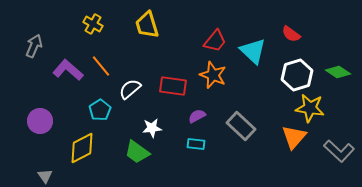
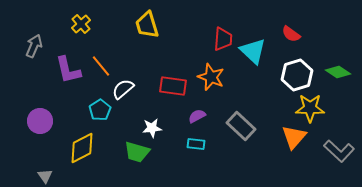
yellow cross: moved 12 px left; rotated 18 degrees clockwise
red trapezoid: moved 8 px right, 2 px up; rotated 35 degrees counterclockwise
purple L-shape: rotated 144 degrees counterclockwise
orange star: moved 2 px left, 2 px down
white semicircle: moved 7 px left
yellow star: rotated 8 degrees counterclockwise
green trapezoid: rotated 20 degrees counterclockwise
